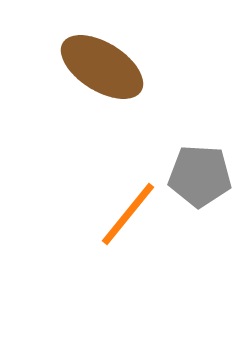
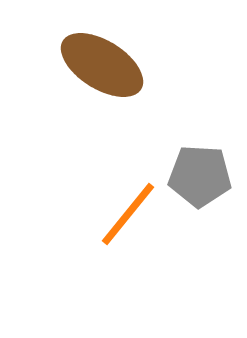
brown ellipse: moved 2 px up
